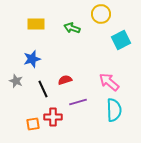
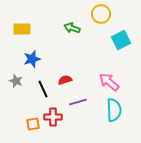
yellow rectangle: moved 14 px left, 5 px down
